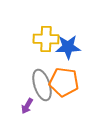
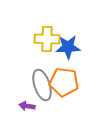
yellow cross: moved 1 px right
purple arrow: rotated 70 degrees clockwise
